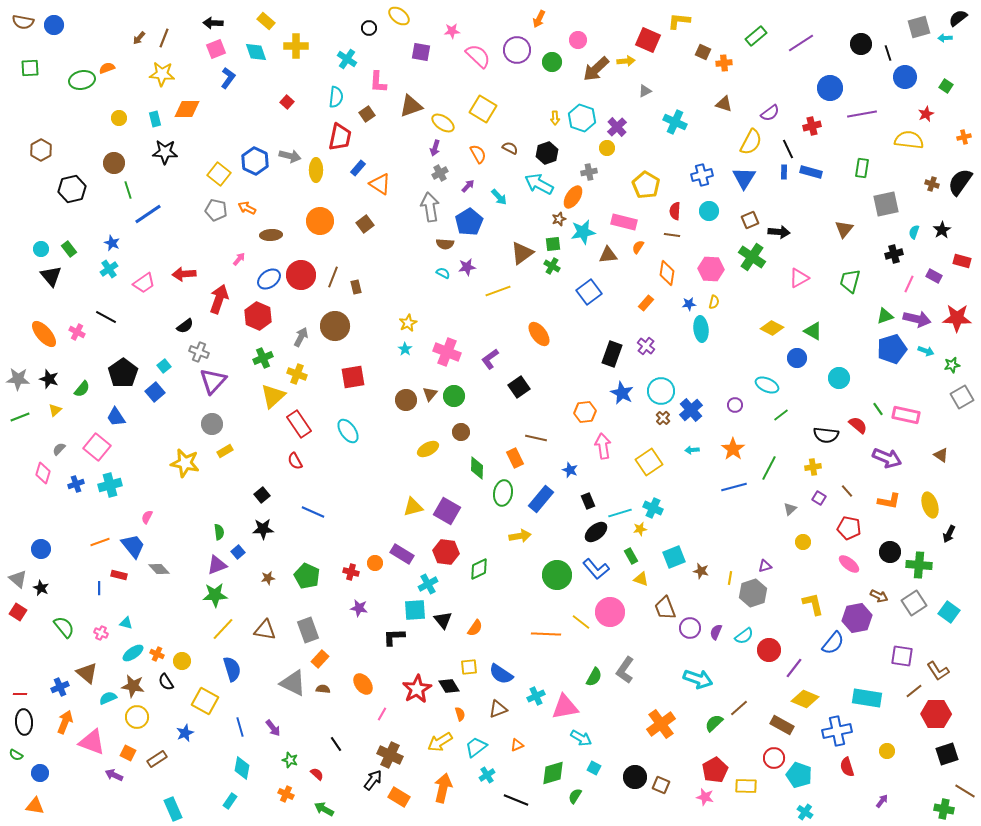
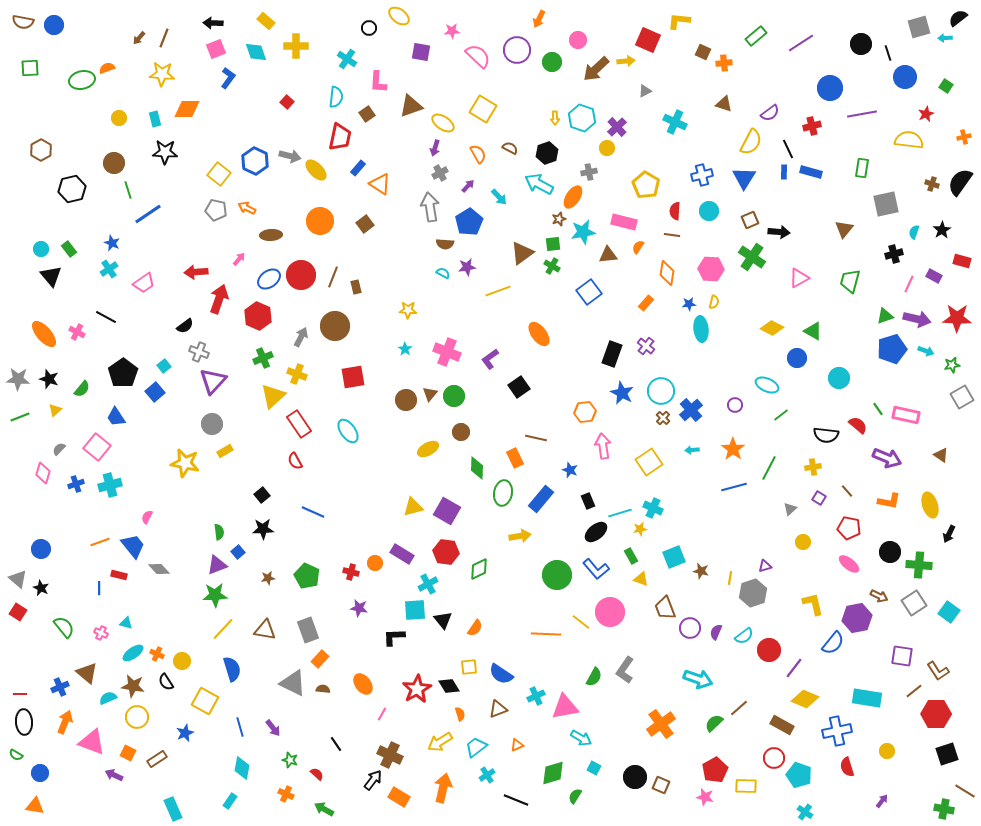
yellow ellipse at (316, 170): rotated 45 degrees counterclockwise
red arrow at (184, 274): moved 12 px right, 2 px up
yellow star at (408, 323): moved 13 px up; rotated 30 degrees clockwise
